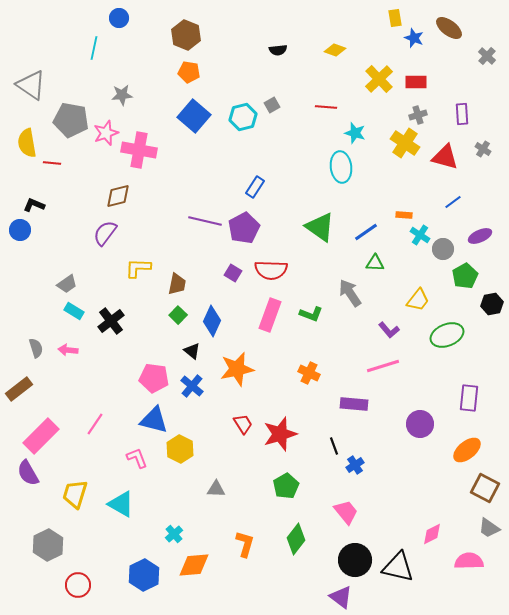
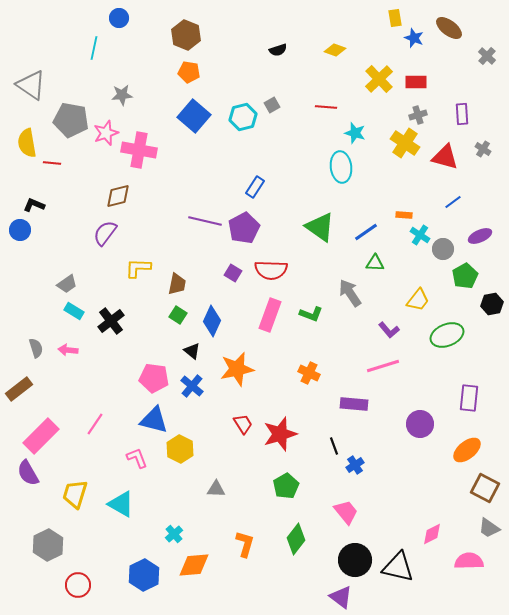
black semicircle at (278, 50): rotated 12 degrees counterclockwise
green square at (178, 315): rotated 12 degrees counterclockwise
